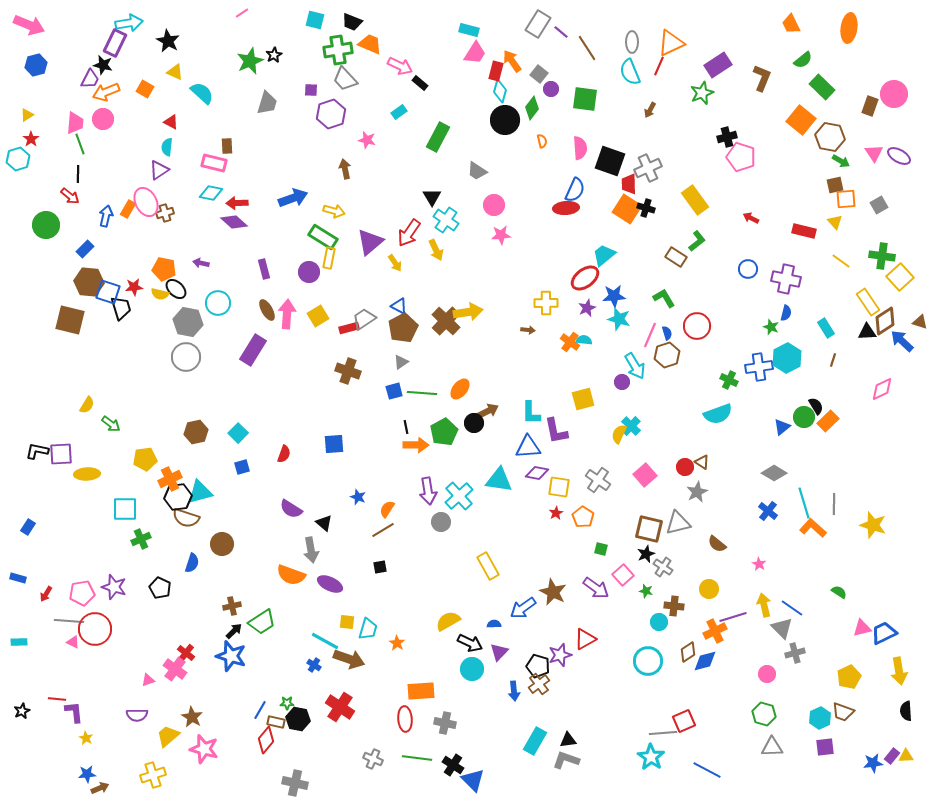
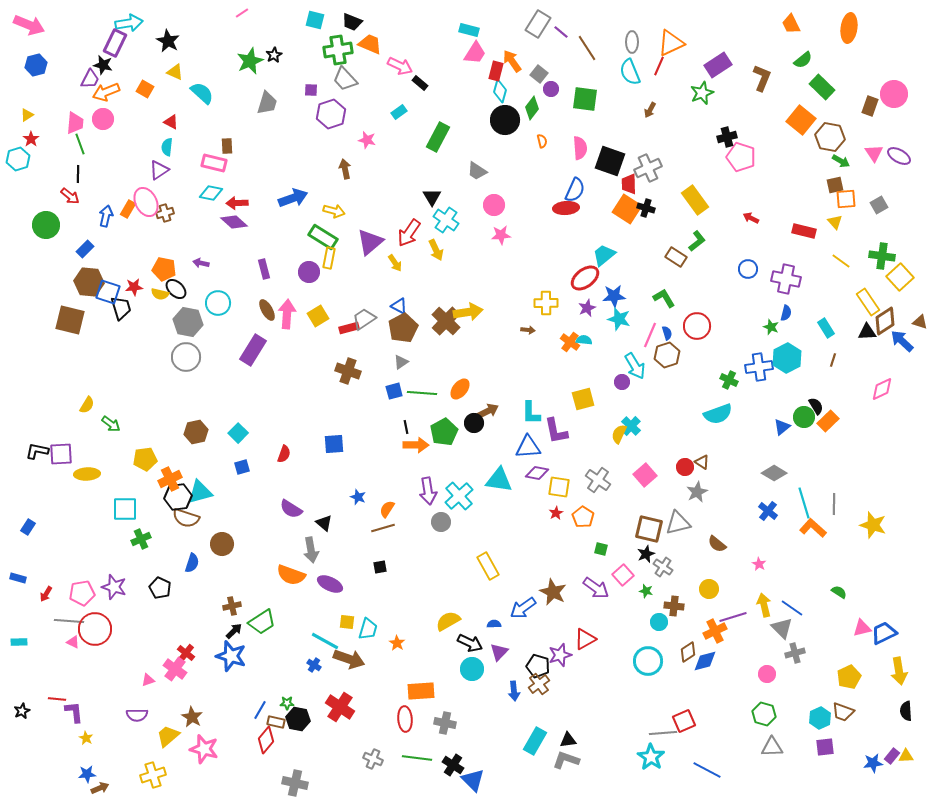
brown line at (383, 530): moved 2 px up; rotated 15 degrees clockwise
